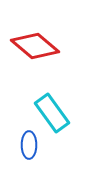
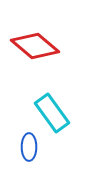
blue ellipse: moved 2 px down
